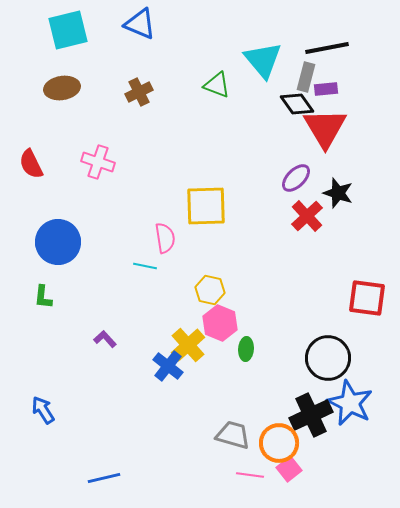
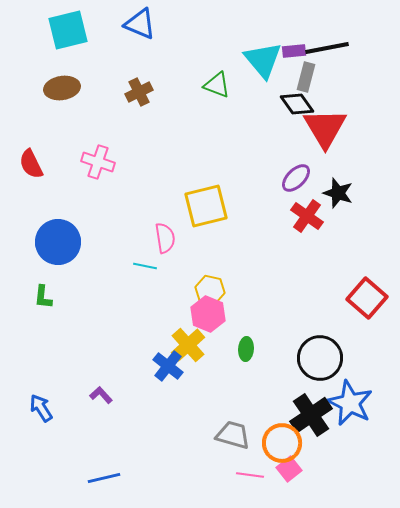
purple rectangle: moved 32 px left, 38 px up
yellow square: rotated 12 degrees counterclockwise
red cross: rotated 12 degrees counterclockwise
red square: rotated 33 degrees clockwise
pink hexagon: moved 12 px left, 9 px up
purple L-shape: moved 4 px left, 56 px down
black circle: moved 8 px left
blue arrow: moved 2 px left, 2 px up
black cross: rotated 9 degrees counterclockwise
orange circle: moved 3 px right
